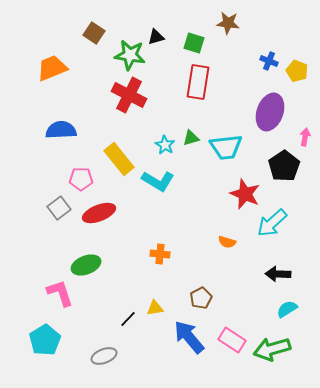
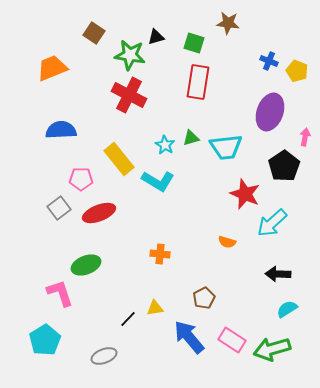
brown pentagon: moved 3 px right
